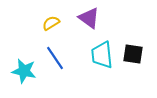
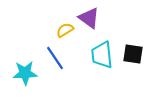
yellow semicircle: moved 14 px right, 7 px down
cyan star: moved 1 px right, 2 px down; rotated 15 degrees counterclockwise
